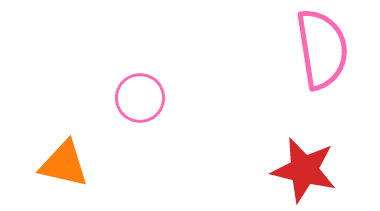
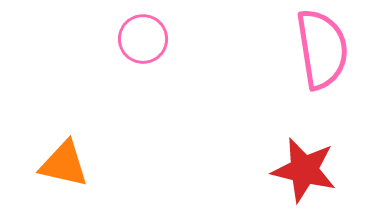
pink circle: moved 3 px right, 59 px up
